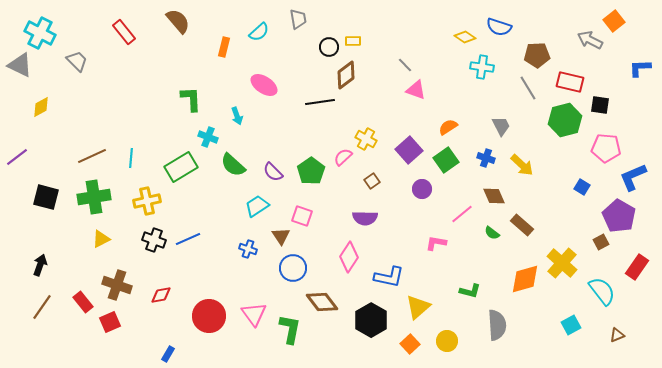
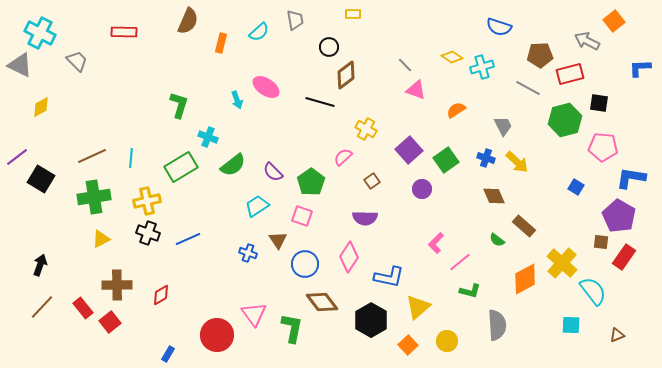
gray trapezoid at (298, 19): moved 3 px left, 1 px down
brown semicircle at (178, 21): moved 10 px right; rotated 64 degrees clockwise
red rectangle at (124, 32): rotated 50 degrees counterclockwise
yellow diamond at (465, 37): moved 13 px left, 20 px down
gray arrow at (590, 40): moved 3 px left, 1 px down
yellow rectangle at (353, 41): moved 27 px up
orange rectangle at (224, 47): moved 3 px left, 4 px up
brown pentagon at (537, 55): moved 3 px right
cyan cross at (482, 67): rotated 25 degrees counterclockwise
red rectangle at (570, 82): moved 8 px up; rotated 28 degrees counterclockwise
pink ellipse at (264, 85): moved 2 px right, 2 px down
gray line at (528, 88): rotated 30 degrees counterclockwise
green L-shape at (191, 99): moved 12 px left, 6 px down; rotated 20 degrees clockwise
black line at (320, 102): rotated 24 degrees clockwise
black square at (600, 105): moved 1 px left, 2 px up
cyan arrow at (237, 116): moved 16 px up
gray trapezoid at (501, 126): moved 2 px right
orange semicircle at (448, 127): moved 8 px right, 17 px up
yellow cross at (366, 139): moved 10 px up
pink pentagon at (606, 148): moved 3 px left, 1 px up
green semicircle at (233, 165): rotated 80 degrees counterclockwise
yellow arrow at (522, 165): moved 5 px left, 3 px up
green pentagon at (311, 171): moved 11 px down
blue L-shape at (633, 177): moved 2 px left, 1 px down; rotated 32 degrees clockwise
blue square at (582, 187): moved 6 px left
black square at (46, 197): moved 5 px left, 18 px up; rotated 16 degrees clockwise
pink line at (462, 214): moved 2 px left, 48 px down
brown rectangle at (522, 225): moved 2 px right, 1 px down
green semicircle at (492, 233): moved 5 px right, 7 px down
brown triangle at (281, 236): moved 3 px left, 4 px down
black cross at (154, 240): moved 6 px left, 7 px up
brown square at (601, 242): rotated 35 degrees clockwise
pink L-shape at (436, 243): rotated 55 degrees counterclockwise
blue cross at (248, 249): moved 4 px down
red rectangle at (637, 267): moved 13 px left, 10 px up
blue circle at (293, 268): moved 12 px right, 4 px up
orange diamond at (525, 279): rotated 12 degrees counterclockwise
brown cross at (117, 285): rotated 20 degrees counterclockwise
cyan semicircle at (602, 291): moved 9 px left
red diamond at (161, 295): rotated 20 degrees counterclockwise
red rectangle at (83, 302): moved 6 px down
brown line at (42, 307): rotated 8 degrees clockwise
red circle at (209, 316): moved 8 px right, 19 px down
red square at (110, 322): rotated 15 degrees counterclockwise
cyan square at (571, 325): rotated 30 degrees clockwise
green L-shape at (290, 329): moved 2 px right, 1 px up
orange square at (410, 344): moved 2 px left, 1 px down
